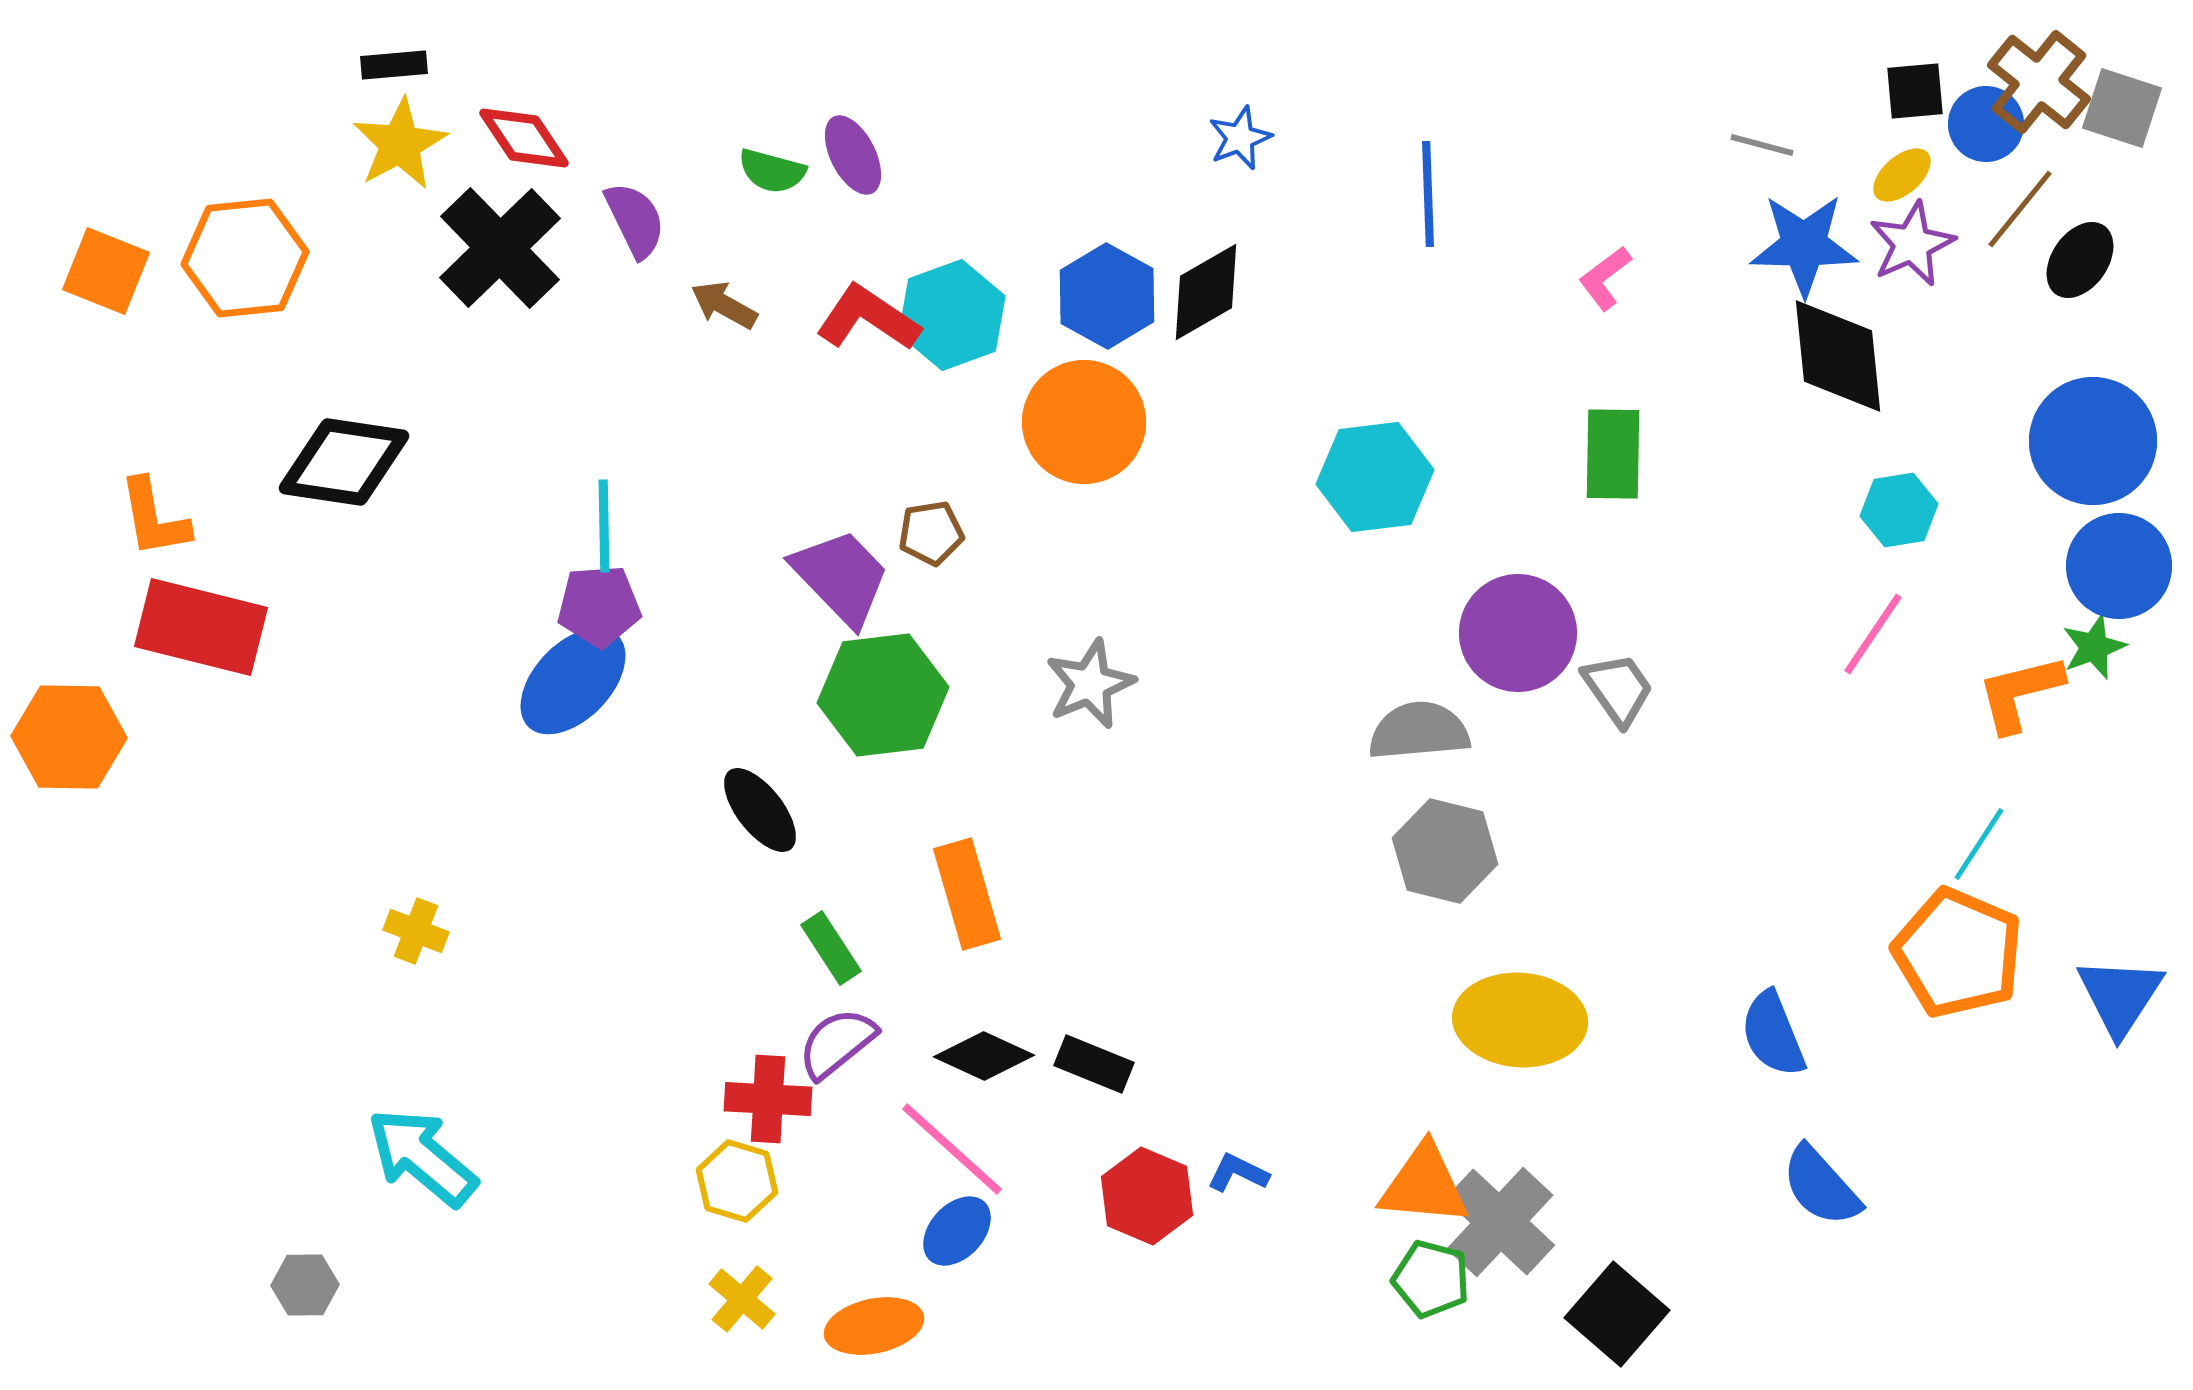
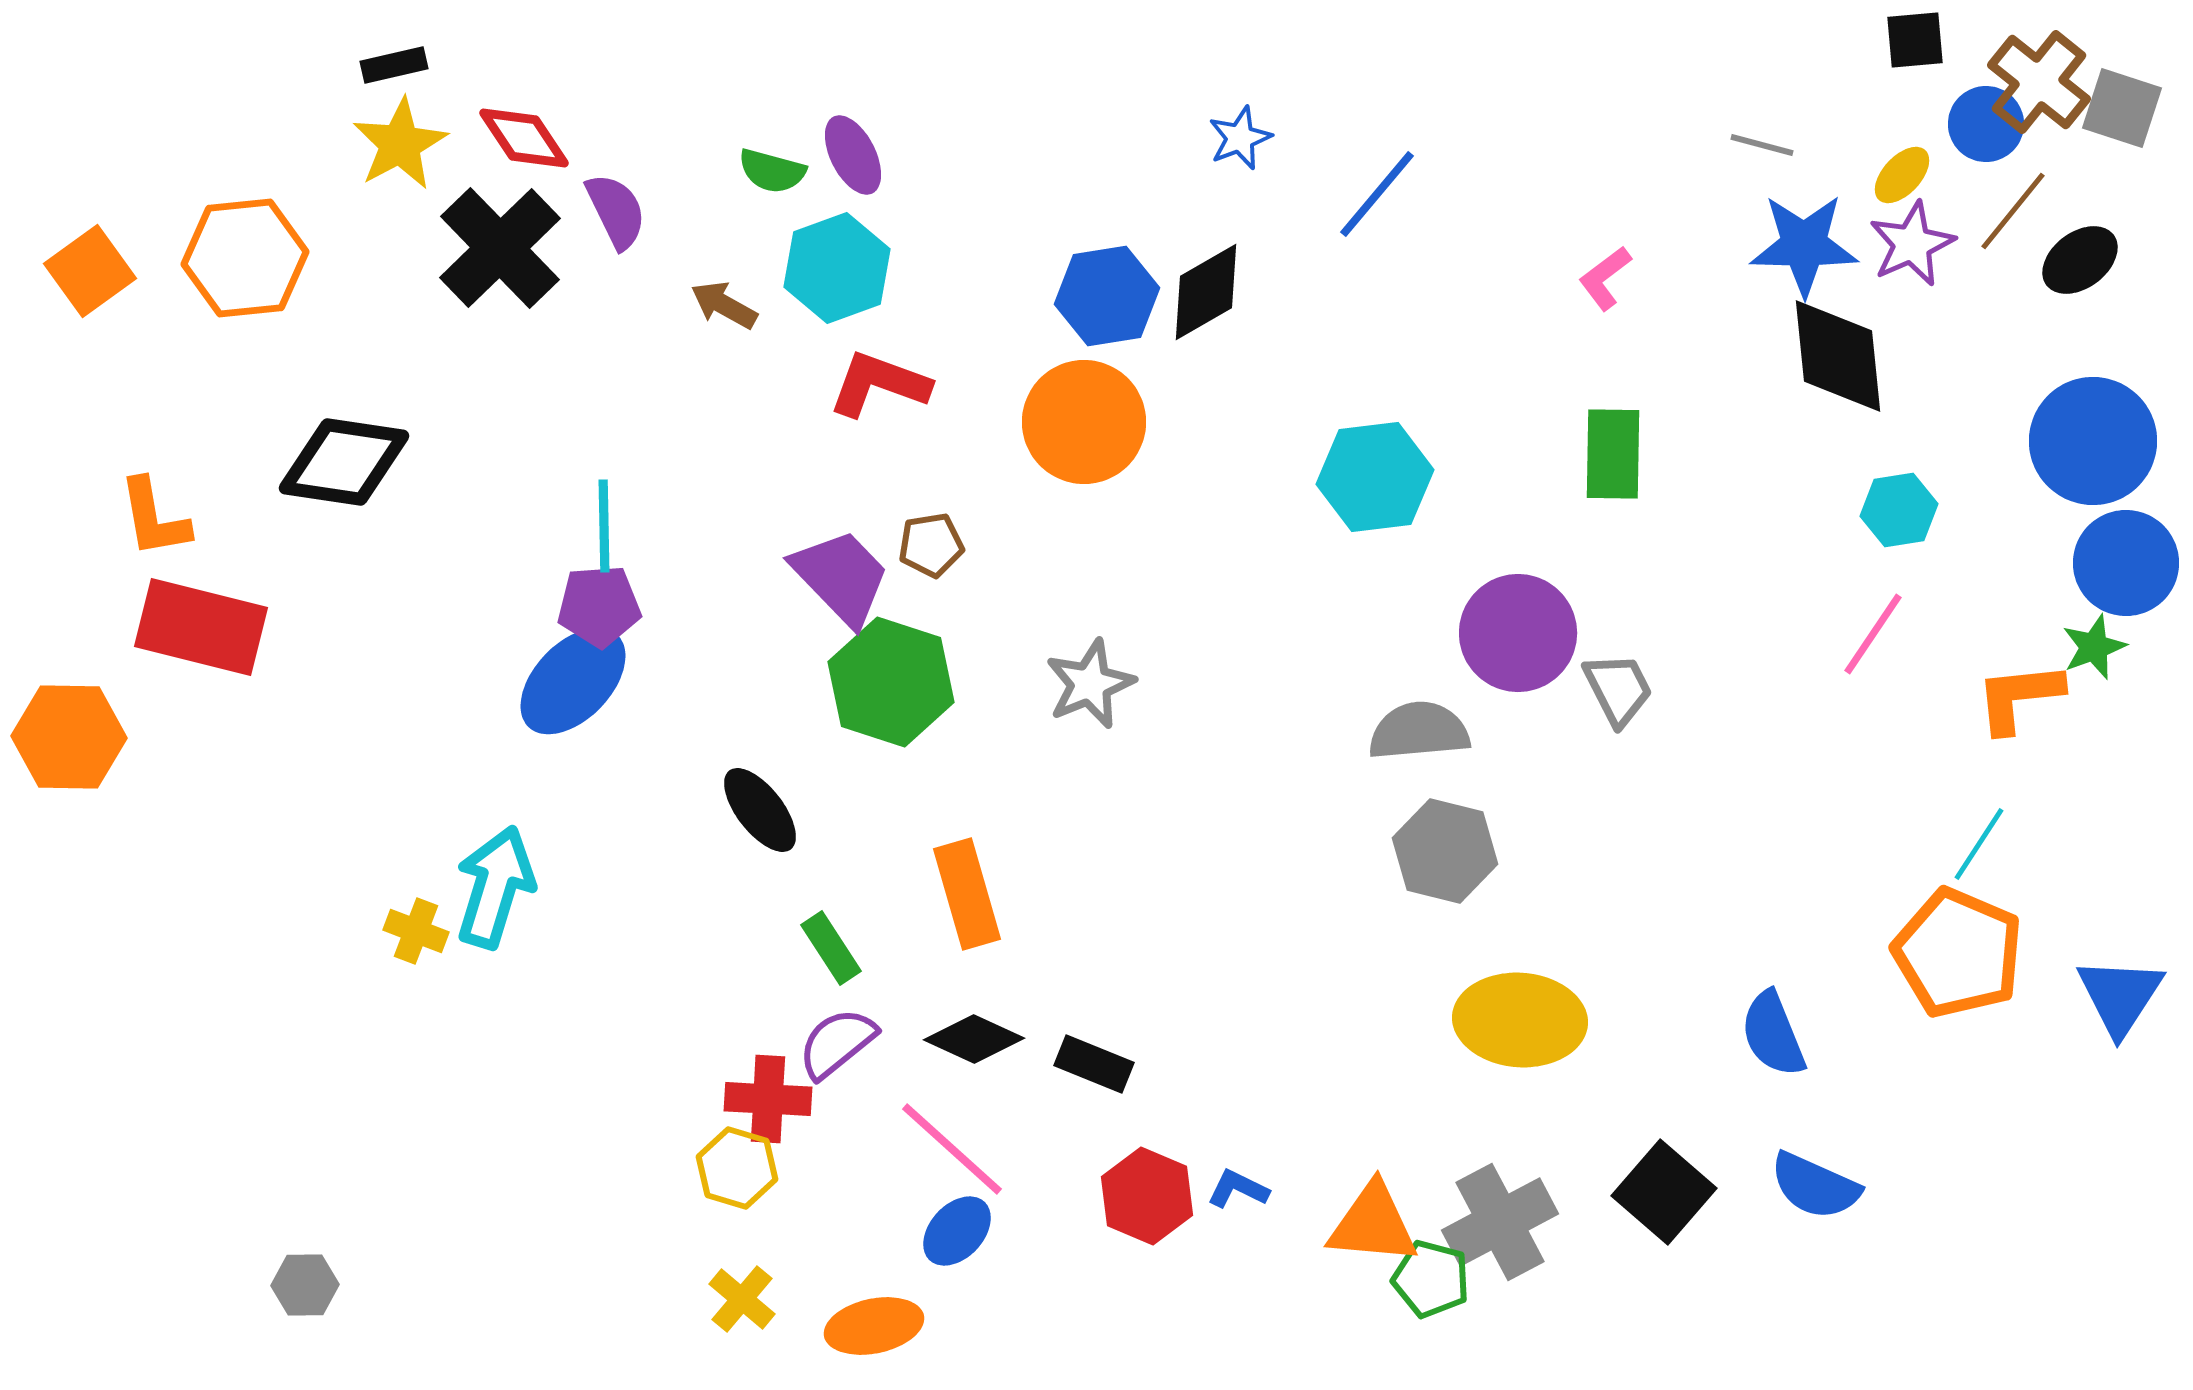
black rectangle at (394, 65): rotated 8 degrees counterclockwise
black square at (1915, 91): moved 51 px up
yellow ellipse at (1902, 175): rotated 6 degrees counterclockwise
blue line at (1428, 194): moved 51 px left; rotated 42 degrees clockwise
brown line at (2020, 209): moved 7 px left, 2 px down
purple semicircle at (635, 220): moved 19 px left, 9 px up
black ellipse at (2080, 260): rotated 18 degrees clockwise
orange square at (106, 271): moved 16 px left; rotated 32 degrees clockwise
blue hexagon at (1107, 296): rotated 22 degrees clockwise
cyan hexagon at (952, 315): moved 115 px left, 47 px up
red L-shape at (868, 318): moved 11 px right, 66 px down; rotated 14 degrees counterclockwise
brown pentagon at (931, 533): moved 12 px down
blue circle at (2119, 566): moved 7 px right, 3 px up
gray trapezoid at (1618, 689): rotated 8 degrees clockwise
orange L-shape at (2020, 693): moved 1 px left, 4 px down; rotated 8 degrees clockwise
green hexagon at (883, 695): moved 8 px right, 13 px up; rotated 25 degrees clockwise
black diamond at (984, 1056): moved 10 px left, 17 px up
cyan arrow at (422, 1157): moved 73 px right, 270 px up; rotated 67 degrees clockwise
blue L-shape at (1238, 1173): moved 16 px down
yellow hexagon at (737, 1181): moved 13 px up
orange triangle at (1424, 1185): moved 51 px left, 39 px down
blue semicircle at (1821, 1186): moved 6 px left; rotated 24 degrees counterclockwise
gray cross at (1500, 1222): rotated 19 degrees clockwise
black square at (1617, 1314): moved 47 px right, 122 px up
